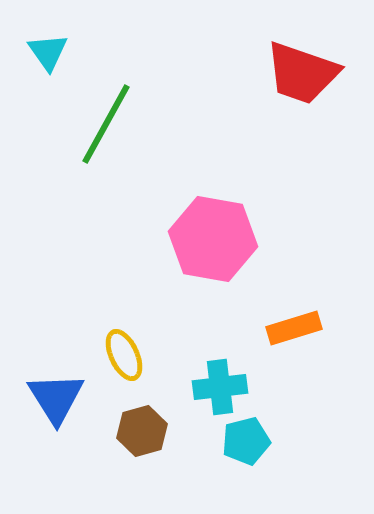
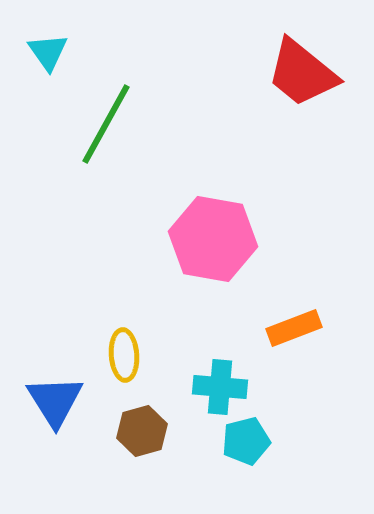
red trapezoid: rotated 20 degrees clockwise
orange rectangle: rotated 4 degrees counterclockwise
yellow ellipse: rotated 21 degrees clockwise
cyan cross: rotated 12 degrees clockwise
blue triangle: moved 1 px left, 3 px down
